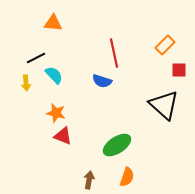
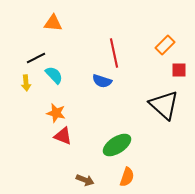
brown arrow: moved 4 px left; rotated 102 degrees clockwise
